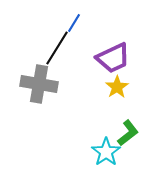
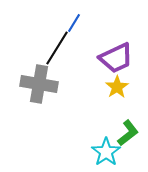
purple trapezoid: moved 3 px right
